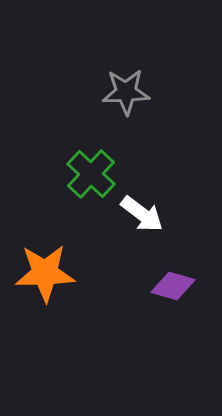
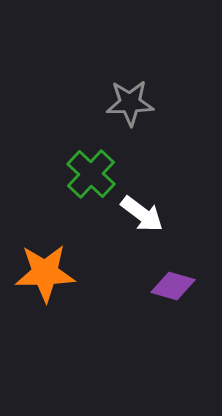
gray star: moved 4 px right, 11 px down
